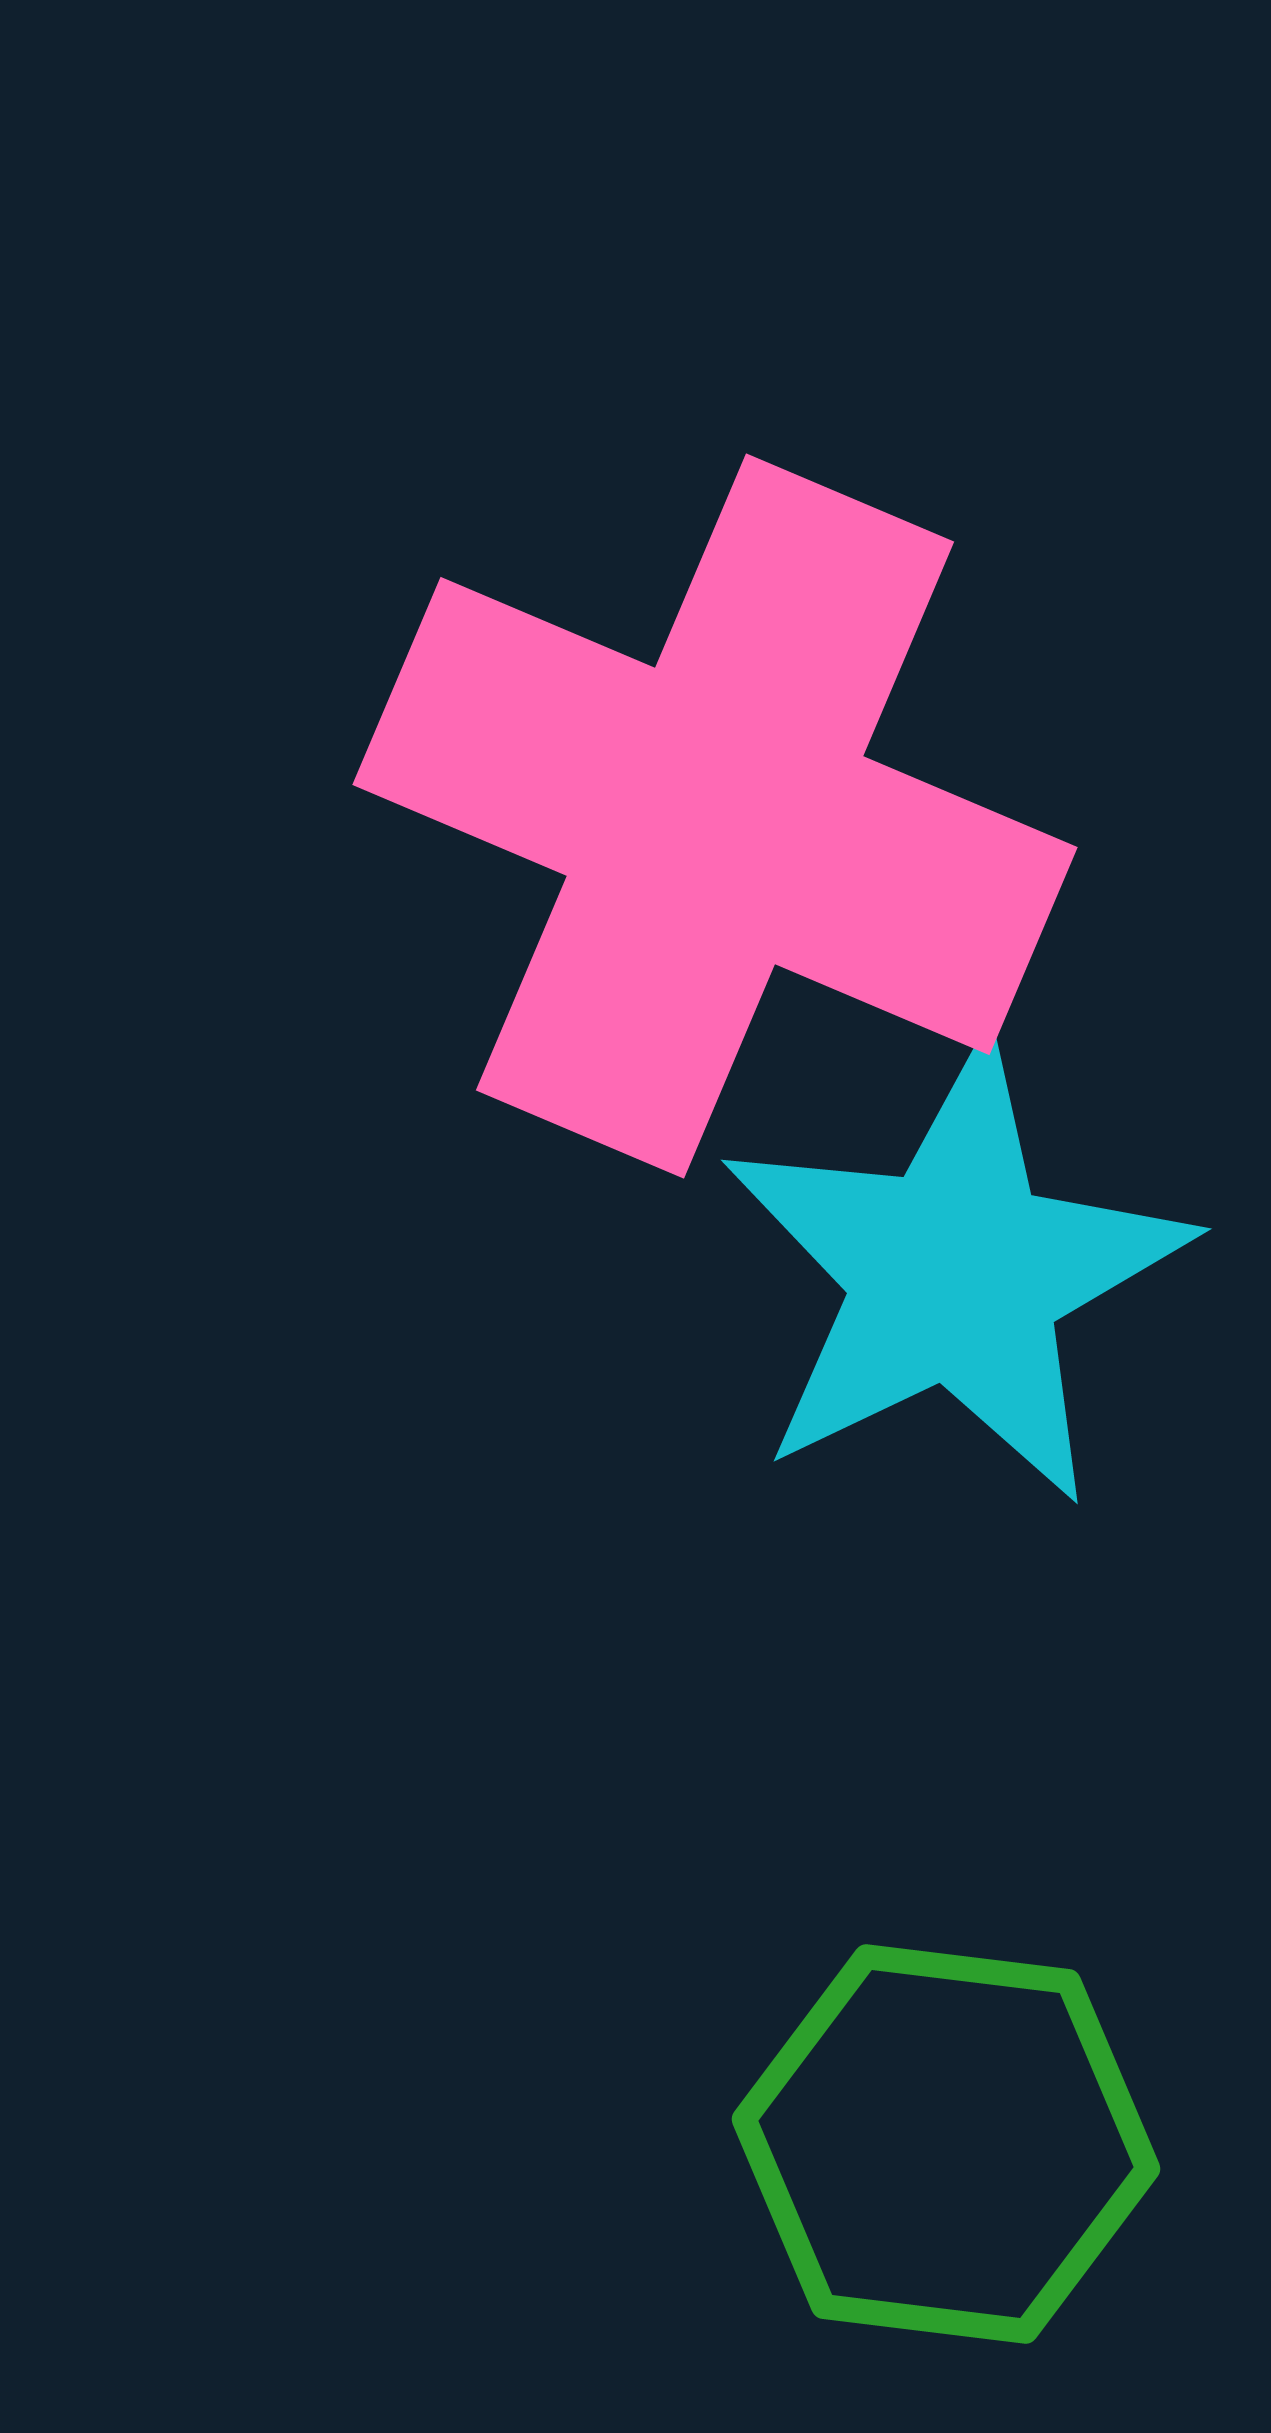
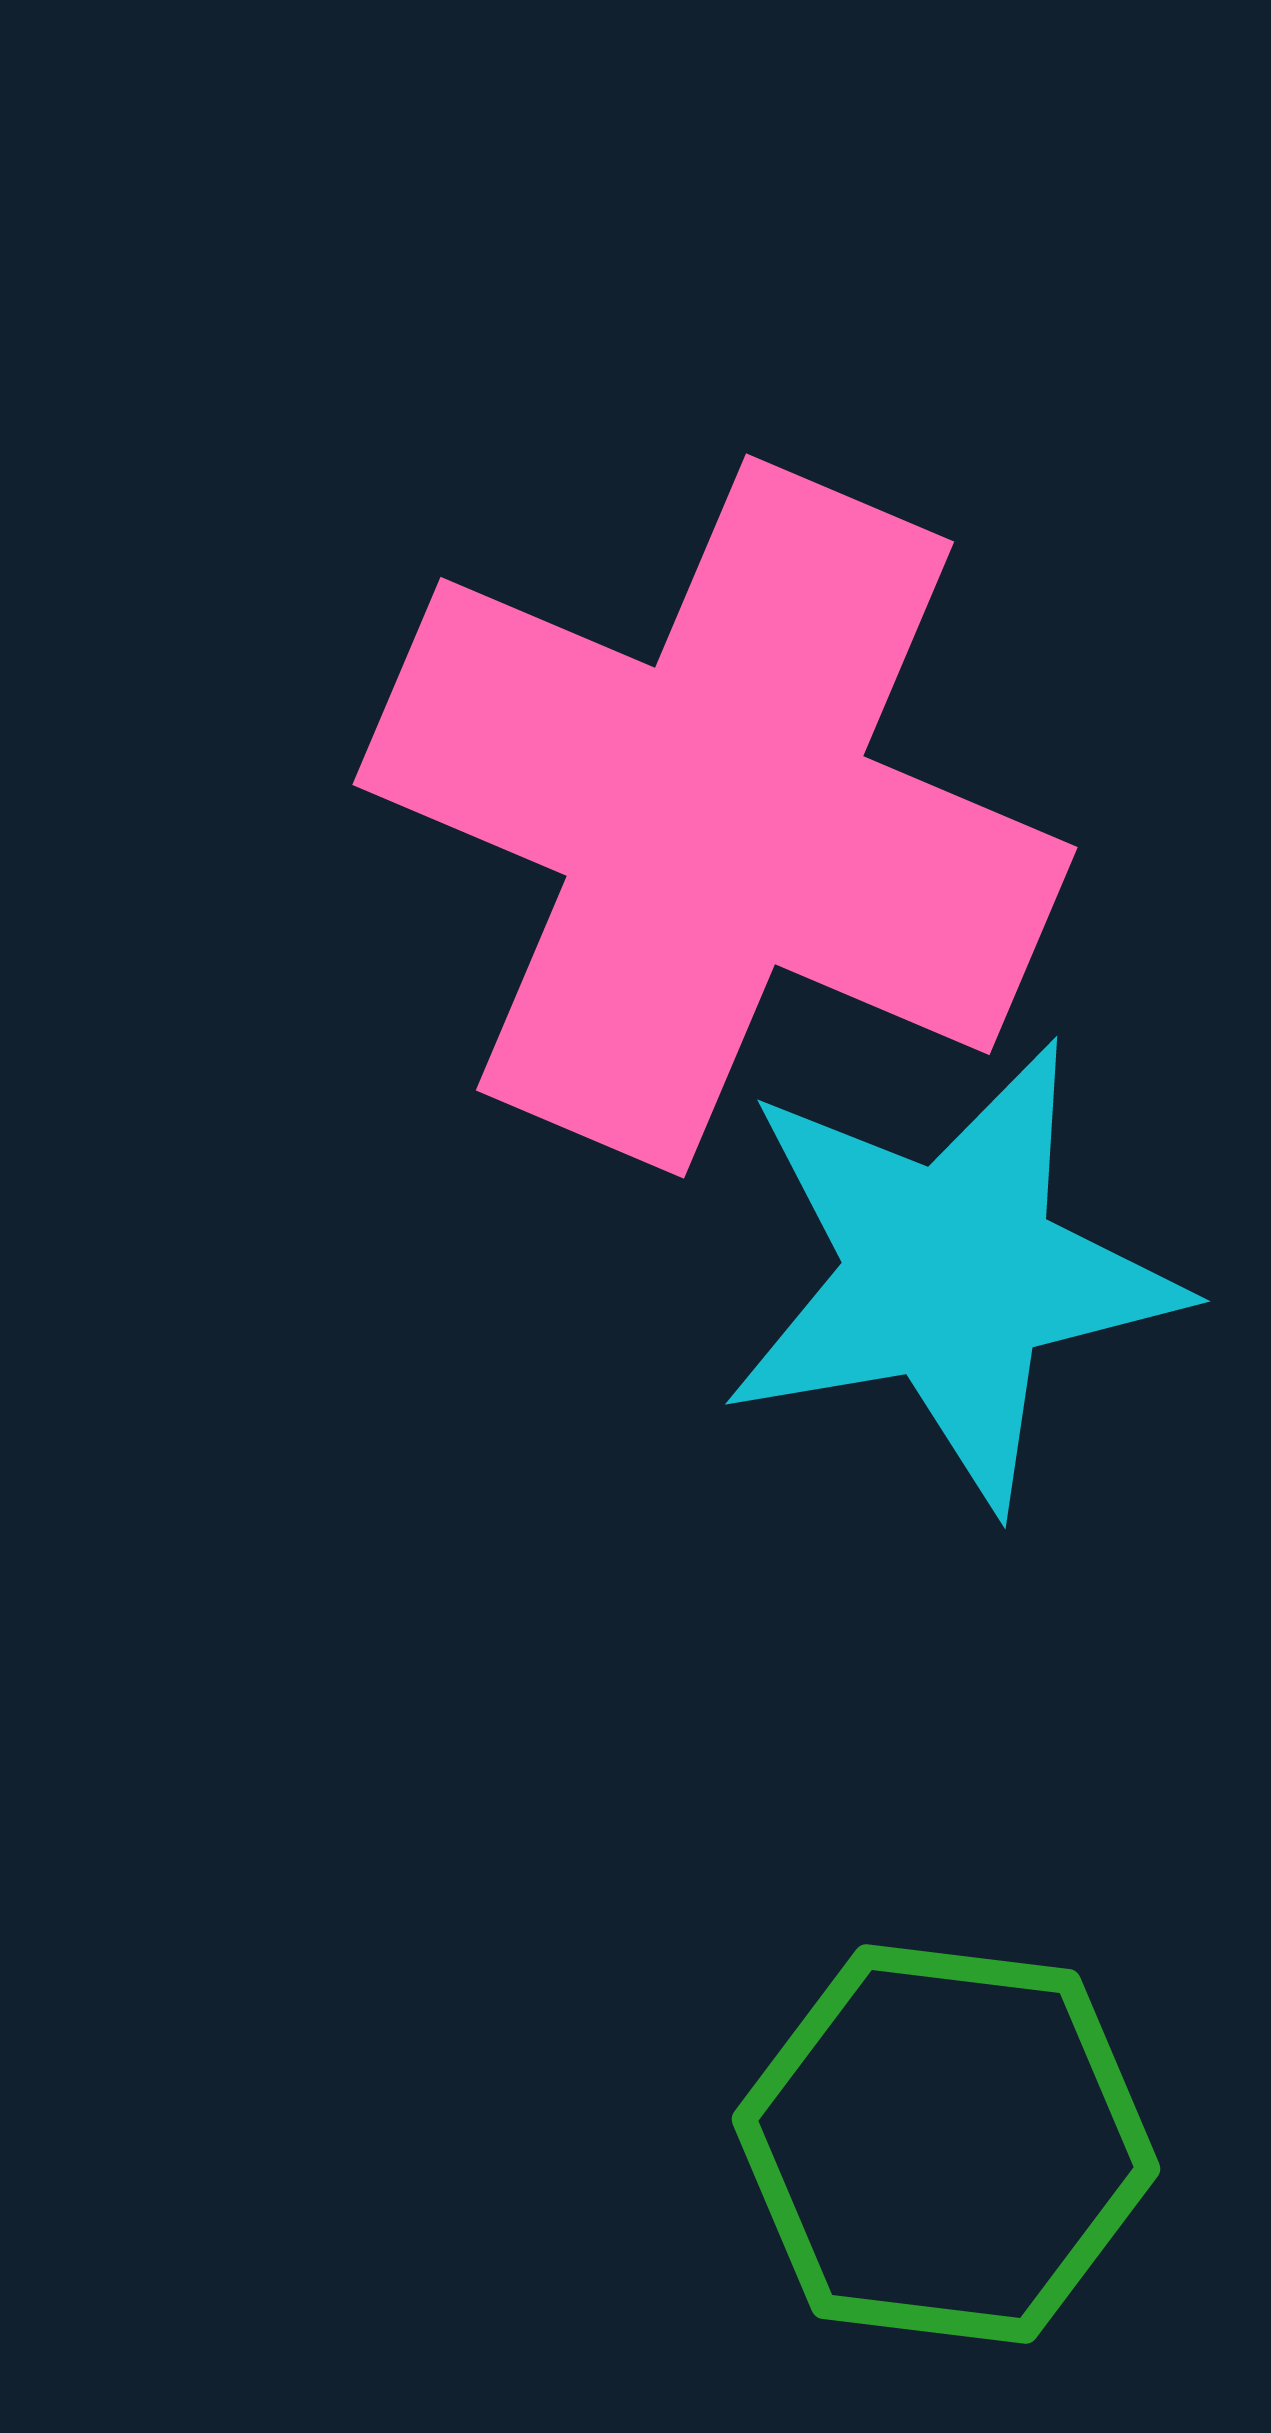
cyan star: moved 4 px left; rotated 16 degrees clockwise
